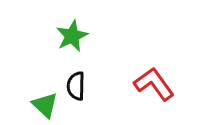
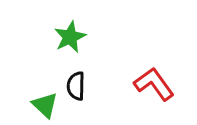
green star: moved 2 px left, 1 px down
